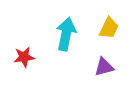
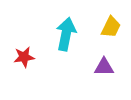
yellow trapezoid: moved 2 px right, 1 px up
purple triangle: rotated 15 degrees clockwise
